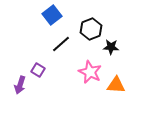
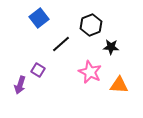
blue square: moved 13 px left, 3 px down
black hexagon: moved 4 px up
orange triangle: moved 3 px right
